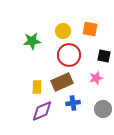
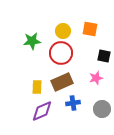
red circle: moved 8 px left, 2 px up
gray circle: moved 1 px left
